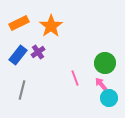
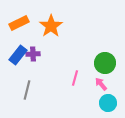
purple cross: moved 5 px left, 2 px down; rotated 32 degrees clockwise
pink line: rotated 35 degrees clockwise
gray line: moved 5 px right
cyan circle: moved 1 px left, 5 px down
